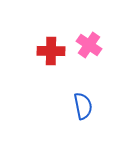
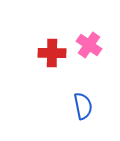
red cross: moved 1 px right, 2 px down
